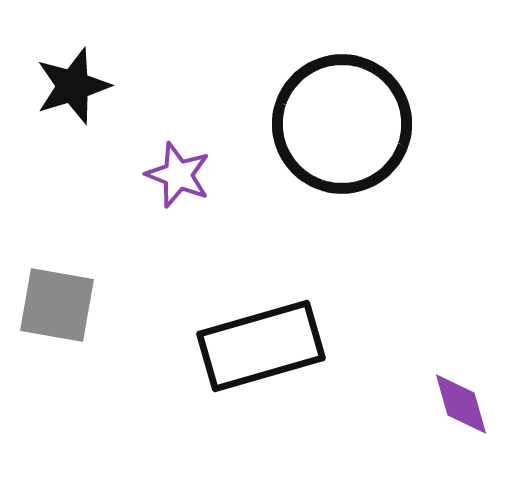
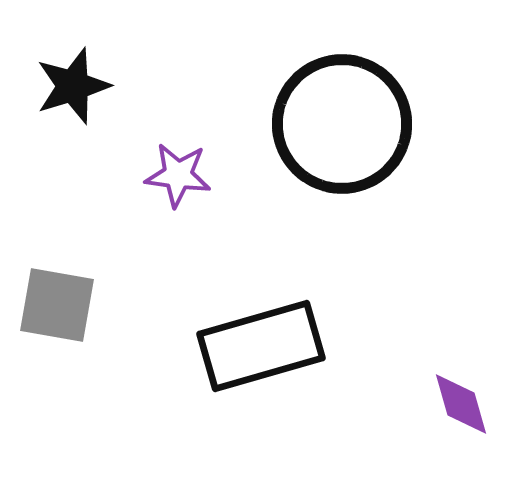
purple star: rotated 14 degrees counterclockwise
